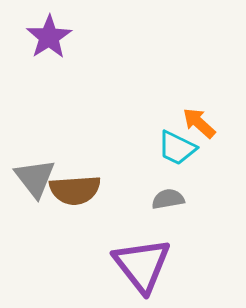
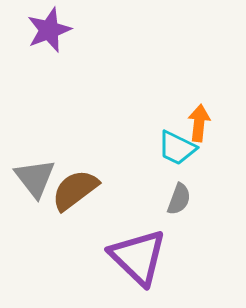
purple star: moved 7 px up; rotated 12 degrees clockwise
orange arrow: rotated 54 degrees clockwise
brown semicircle: rotated 147 degrees clockwise
gray semicircle: moved 11 px right; rotated 120 degrees clockwise
purple triangle: moved 4 px left, 8 px up; rotated 8 degrees counterclockwise
